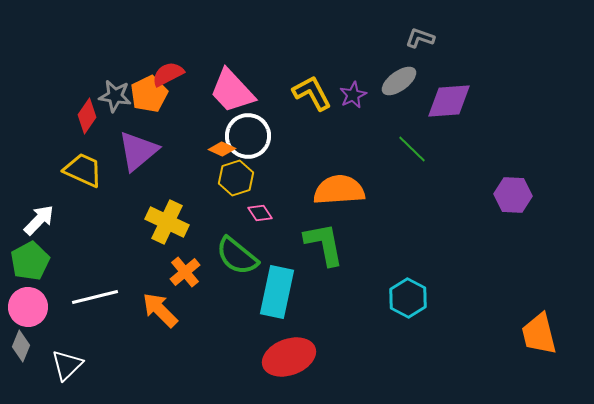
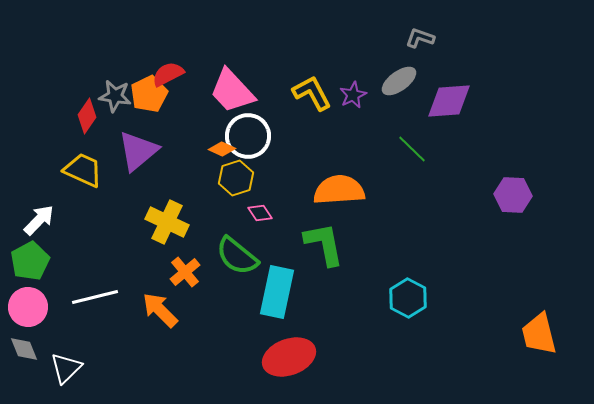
gray diamond: moved 3 px right, 3 px down; rotated 44 degrees counterclockwise
white triangle: moved 1 px left, 3 px down
